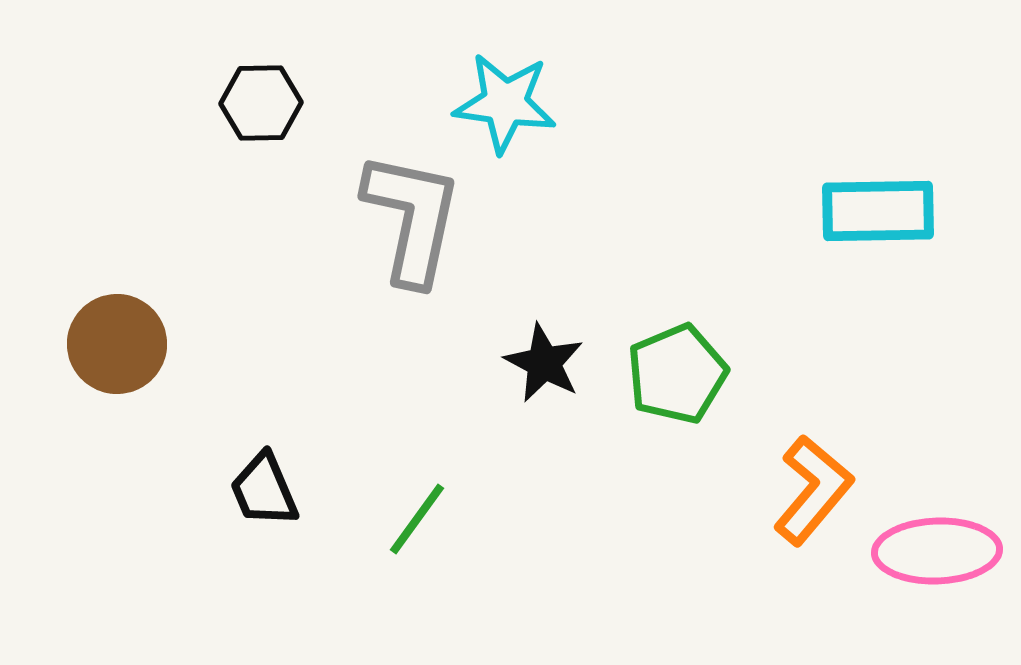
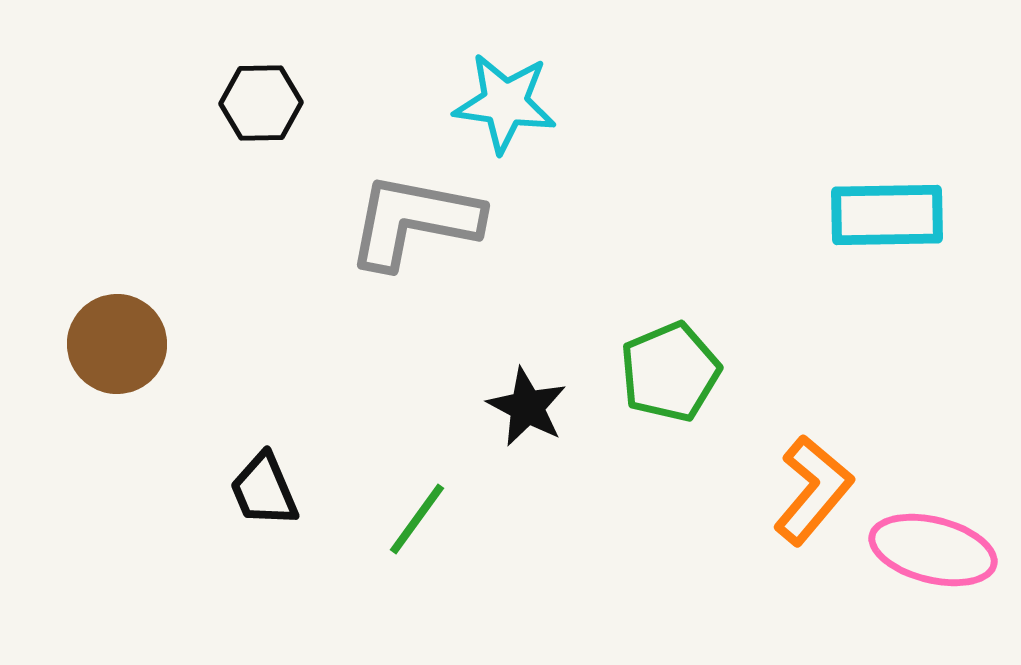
cyan rectangle: moved 9 px right, 4 px down
gray L-shape: moved 2 px right, 3 px down; rotated 91 degrees counterclockwise
black star: moved 17 px left, 44 px down
green pentagon: moved 7 px left, 2 px up
pink ellipse: moved 4 px left, 1 px up; rotated 16 degrees clockwise
